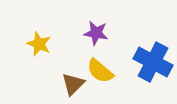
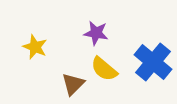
yellow star: moved 4 px left, 3 px down
blue cross: rotated 12 degrees clockwise
yellow semicircle: moved 4 px right, 2 px up
